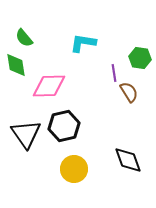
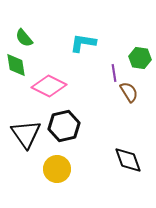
pink diamond: rotated 28 degrees clockwise
yellow circle: moved 17 px left
